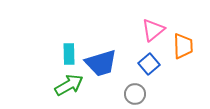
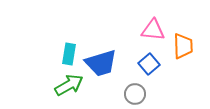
pink triangle: rotated 45 degrees clockwise
cyan rectangle: rotated 10 degrees clockwise
